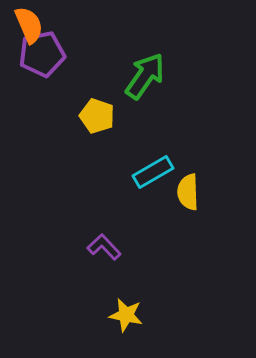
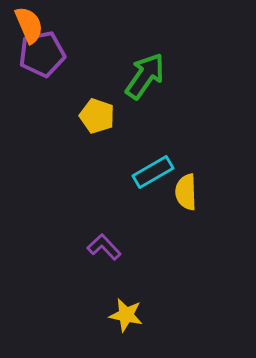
yellow semicircle: moved 2 px left
